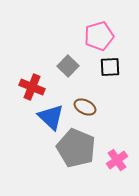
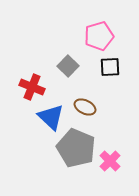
pink cross: moved 7 px left, 1 px down; rotated 10 degrees counterclockwise
